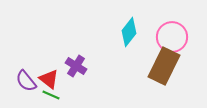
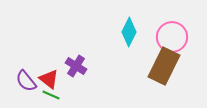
cyan diamond: rotated 12 degrees counterclockwise
